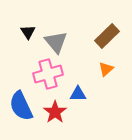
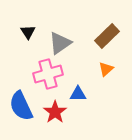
gray triangle: moved 4 px right, 1 px down; rotated 35 degrees clockwise
